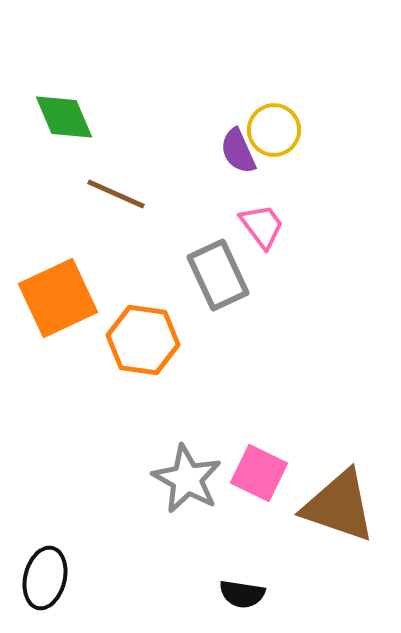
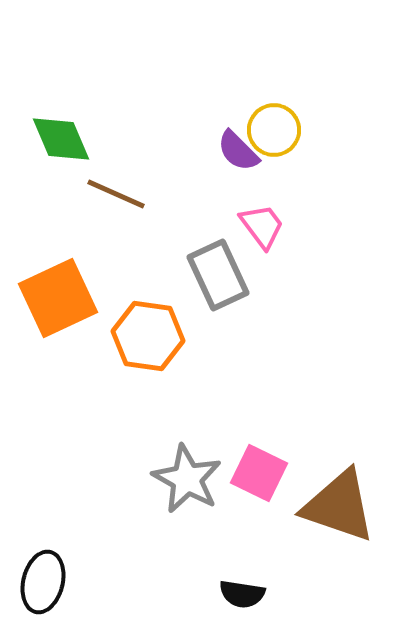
green diamond: moved 3 px left, 22 px down
purple semicircle: rotated 21 degrees counterclockwise
orange hexagon: moved 5 px right, 4 px up
black ellipse: moved 2 px left, 4 px down
